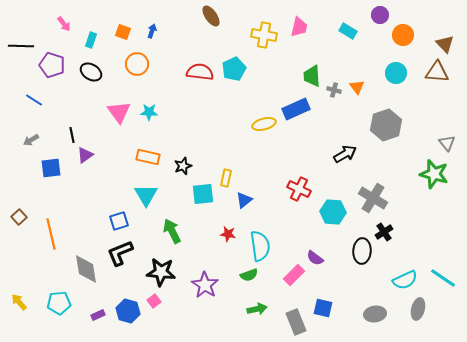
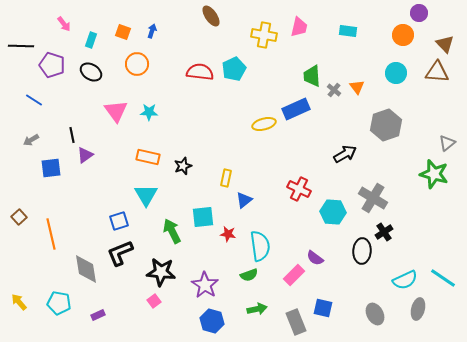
purple circle at (380, 15): moved 39 px right, 2 px up
cyan rectangle at (348, 31): rotated 24 degrees counterclockwise
gray cross at (334, 90): rotated 24 degrees clockwise
pink triangle at (119, 112): moved 3 px left, 1 px up
gray triangle at (447, 143): rotated 30 degrees clockwise
cyan square at (203, 194): moved 23 px down
cyan pentagon at (59, 303): rotated 15 degrees clockwise
blue hexagon at (128, 311): moved 84 px right, 10 px down
gray ellipse at (375, 314): rotated 70 degrees clockwise
